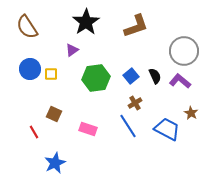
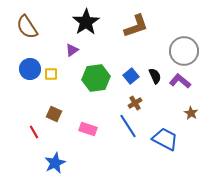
blue trapezoid: moved 2 px left, 10 px down
